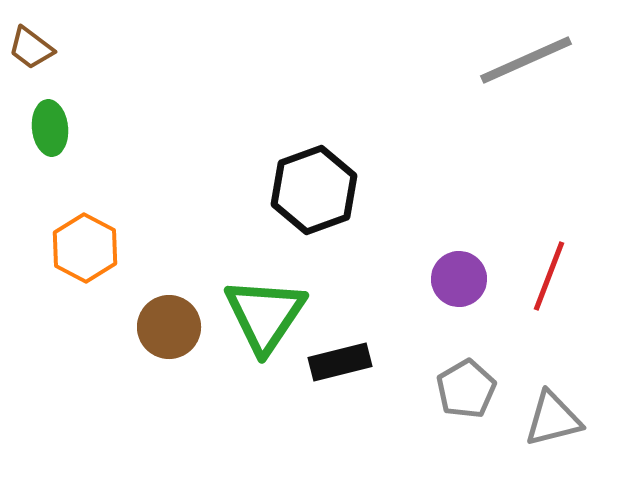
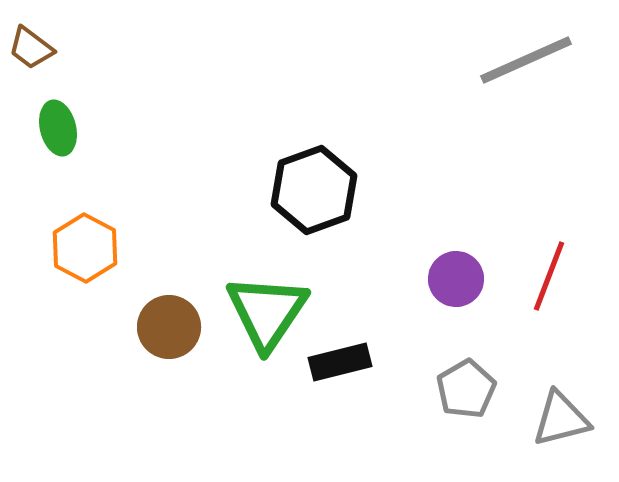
green ellipse: moved 8 px right; rotated 8 degrees counterclockwise
purple circle: moved 3 px left
green triangle: moved 2 px right, 3 px up
gray triangle: moved 8 px right
